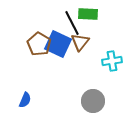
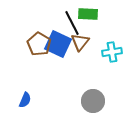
cyan cross: moved 9 px up
